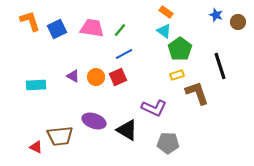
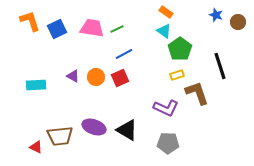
green line: moved 3 px left, 1 px up; rotated 24 degrees clockwise
red square: moved 2 px right, 1 px down
purple L-shape: moved 12 px right
purple ellipse: moved 6 px down
